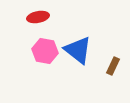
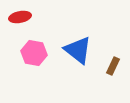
red ellipse: moved 18 px left
pink hexagon: moved 11 px left, 2 px down
